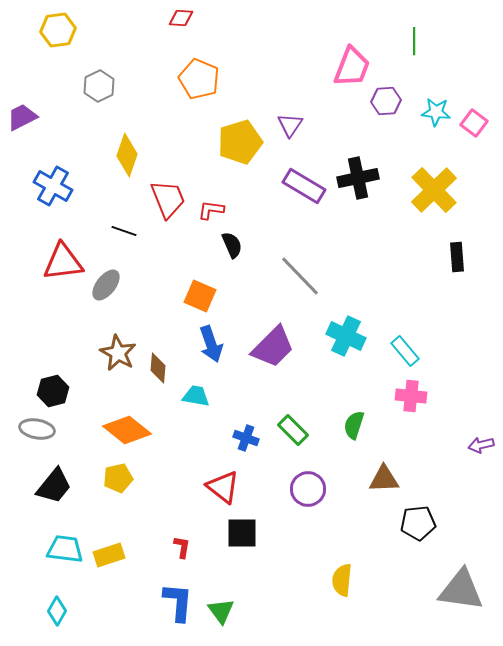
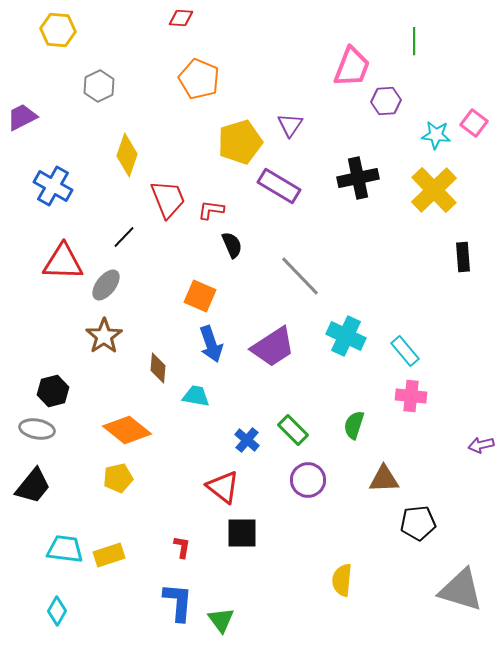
yellow hexagon at (58, 30): rotated 12 degrees clockwise
cyan star at (436, 112): moved 23 px down
purple rectangle at (304, 186): moved 25 px left
black line at (124, 231): moved 6 px down; rotated 65 degrees counterclockwise
black rectangle at (457, 257): moved 6 px right
red triangle at (63, 262): rotated 9 degrees clockwise
purple trapezoid at (273, 347): rotated 12 degrees clockwise
brown star at (118, 353): moved 14 px left, 17 px up; rotated 9 degrees clockwise
blue cross at (246, 438): moved 1 px right, 2 px down; rotated 20 degrees clockwise
black trapezoid at (54, 486): moved 21 px left
purple circle at (308, 489): moved 9 px up
gray triangle at (461, 590): rotated 9 degrees clockwise
green triangle at (221, 611): moved 9 px down
